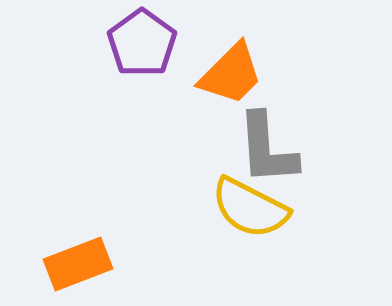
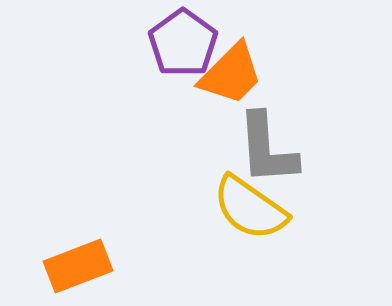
purple pentagon: moved 41 px right
yellow semicircle: rotated 8 degrees clockwise
orange rectangle: moved 2 px down
